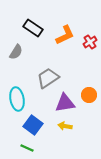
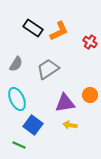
orange L-shape: moved 6 px left, 4 px up
red cross: rotated 24 degrees counterclockwise
gray semicircle: moved 12 px down
gray trapezoid: moved 9 px up
orange circle: moved 1 px right
cyan ellipse: rotated 15 degrees counterclockwise
yellow arrow: moved 5 px right, 1 px up
green line: moved 8 px left, 3 px up
